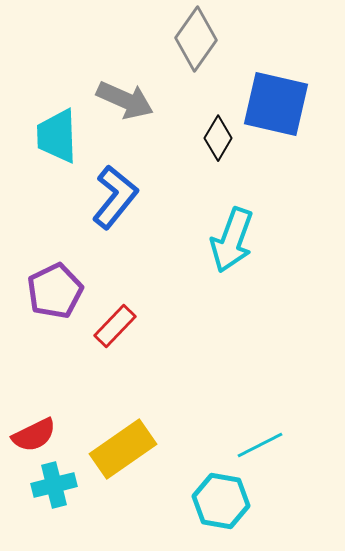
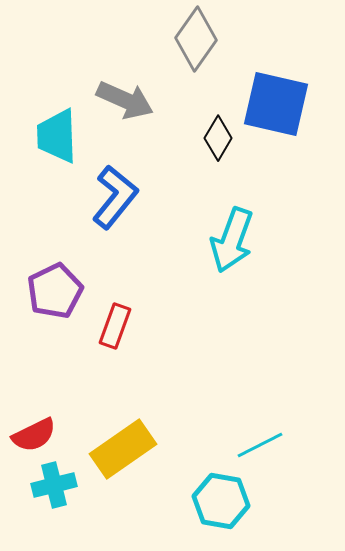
red rectangle: rotated 24 degrees counterclockwise
